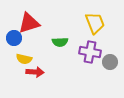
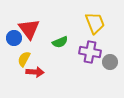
red triangle: moved 6 px down; rotated 50 degrees counterclockwise
green semicircle: rotated 21 degrees counterclockwise
yellow semicircle: rotated 105 degrees clockwise
